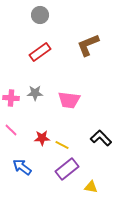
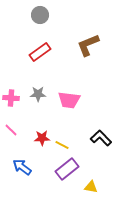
gray star: moved 3 px right, 1 px down
